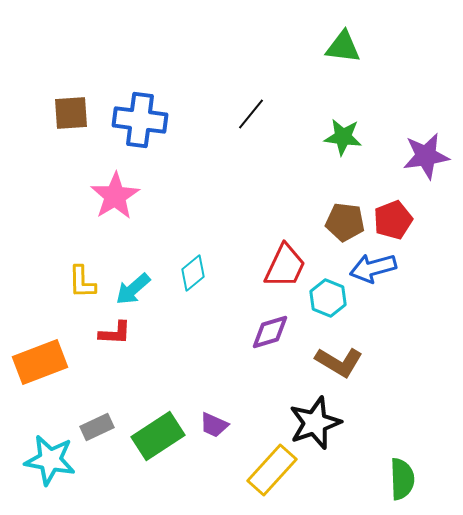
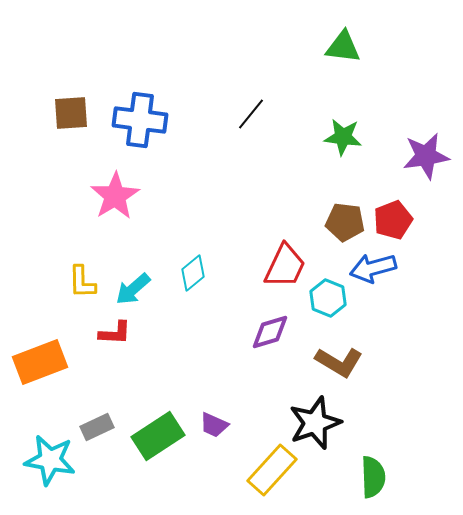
green semicircle: moved 29 px left, 2 px up
